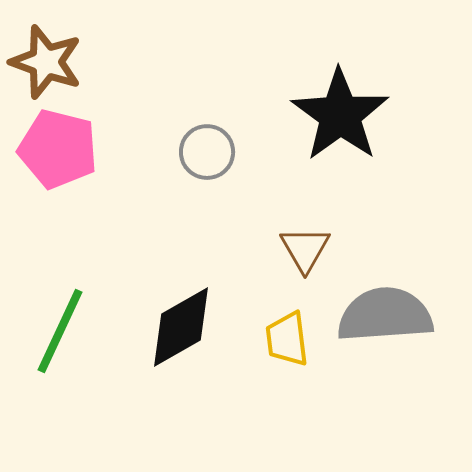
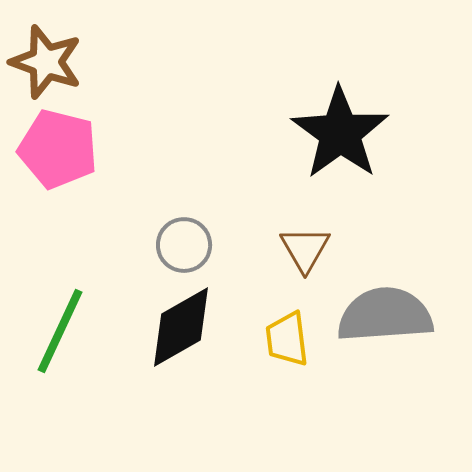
black star: moved 18 px down
gray circle: moved 23 px left, 93 px down
